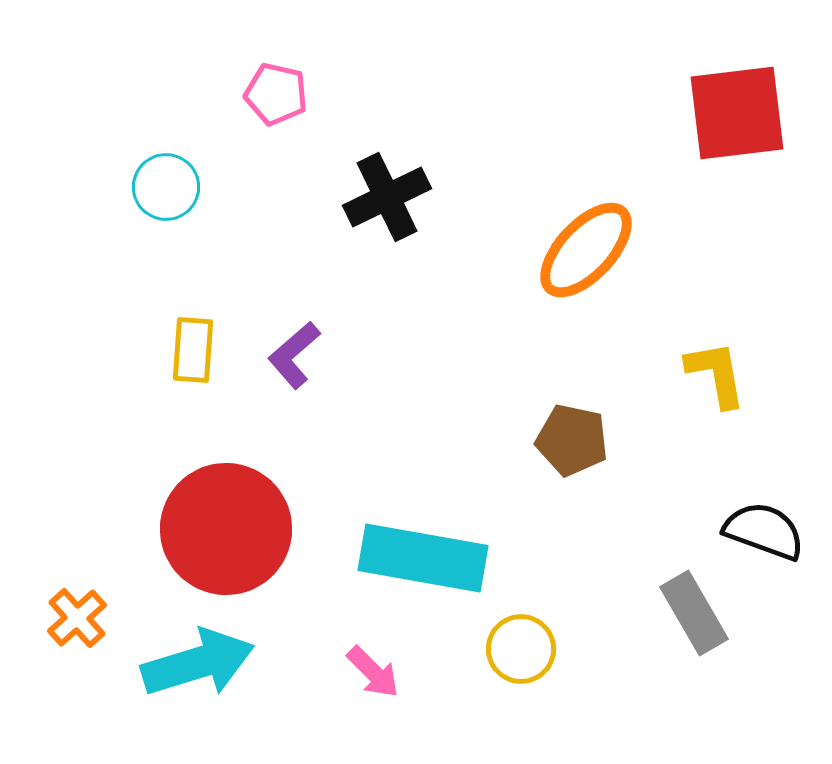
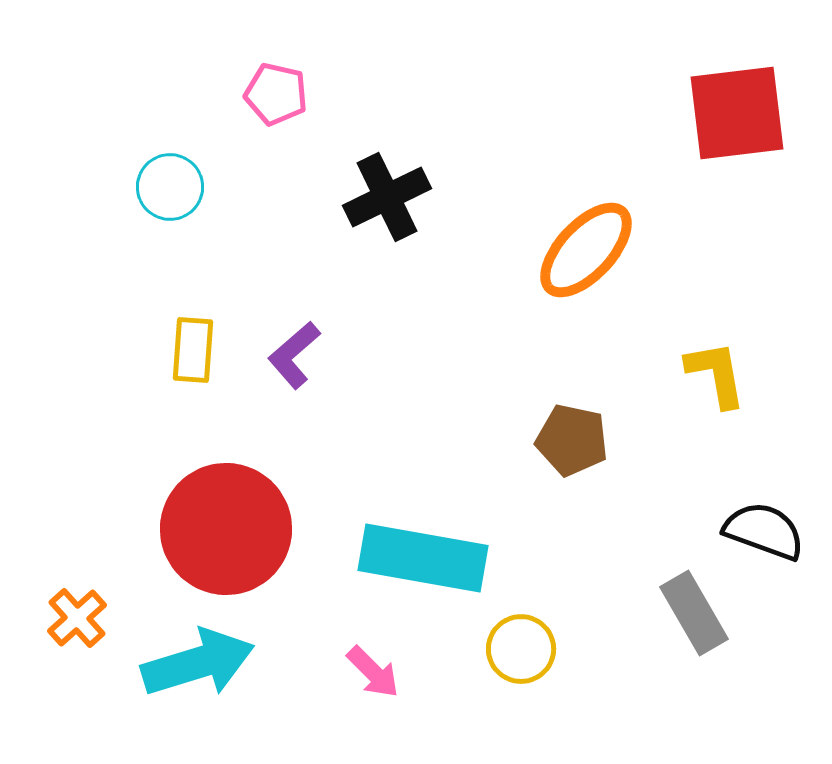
cyan circle: moved 4 px right
